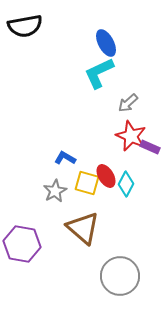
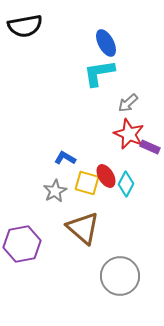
cyan L-shape: rotated 16 degrees clockwise
red star: moved 2 px left, 2 px up
purple hexagon: rotated 21 degrees counterclockwise
